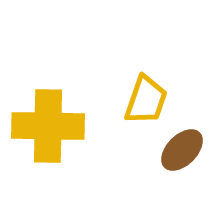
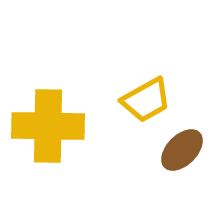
yellow trapezoid: rotated 42 degrees clockwise
